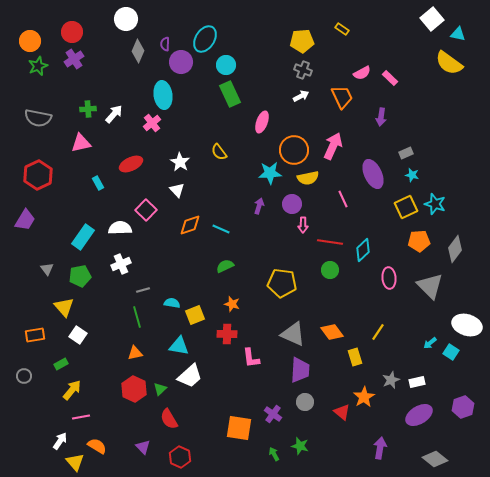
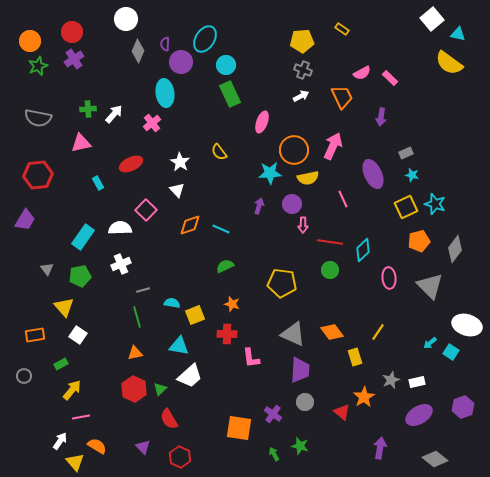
cyan ellipse at (163, 95): moved 2 px right, 2 px up
red hexagon at (38, 175): rotated 20 degrees clockwise
orange pentagon at (419, 241): rotated 10 degrees counterclockwise
